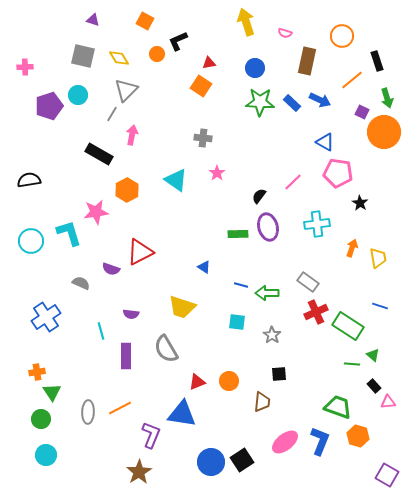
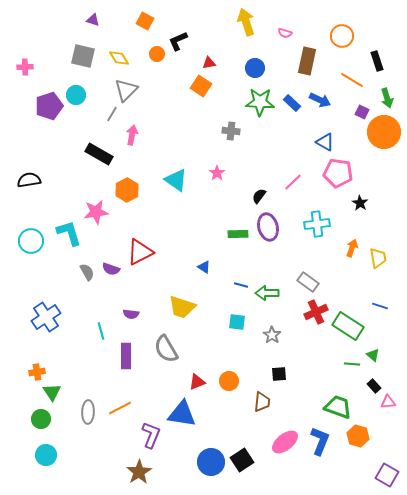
orange line at (352, 80): rotated 70 degrees clockwise
cyan circle at (78, 95): moved 2 px left
gray cross at (203, 138): moved 28 px right, 7 px up
gray semicircle at (81, 283): moved 6 px right, 11 px up; rotated 36 degrees clockwise
